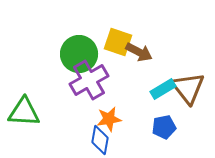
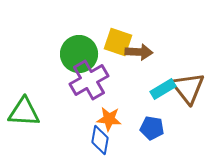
brown arrow: rotated 24 degrees counterclockwise
orange star: rotated 15 degrees clockwise
blue pentagon: moved 12 px left, 1 px down; rotated 20 degrees clockwise
